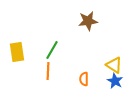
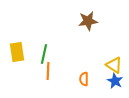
green line: moved 8 px left, 4 px down; rotated 18 degrees counterclockwise
